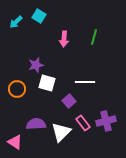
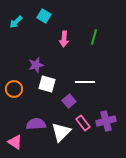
cyan square: moved 5 px right
white square: moved 1 px down
orange circle: moved 3 px left
